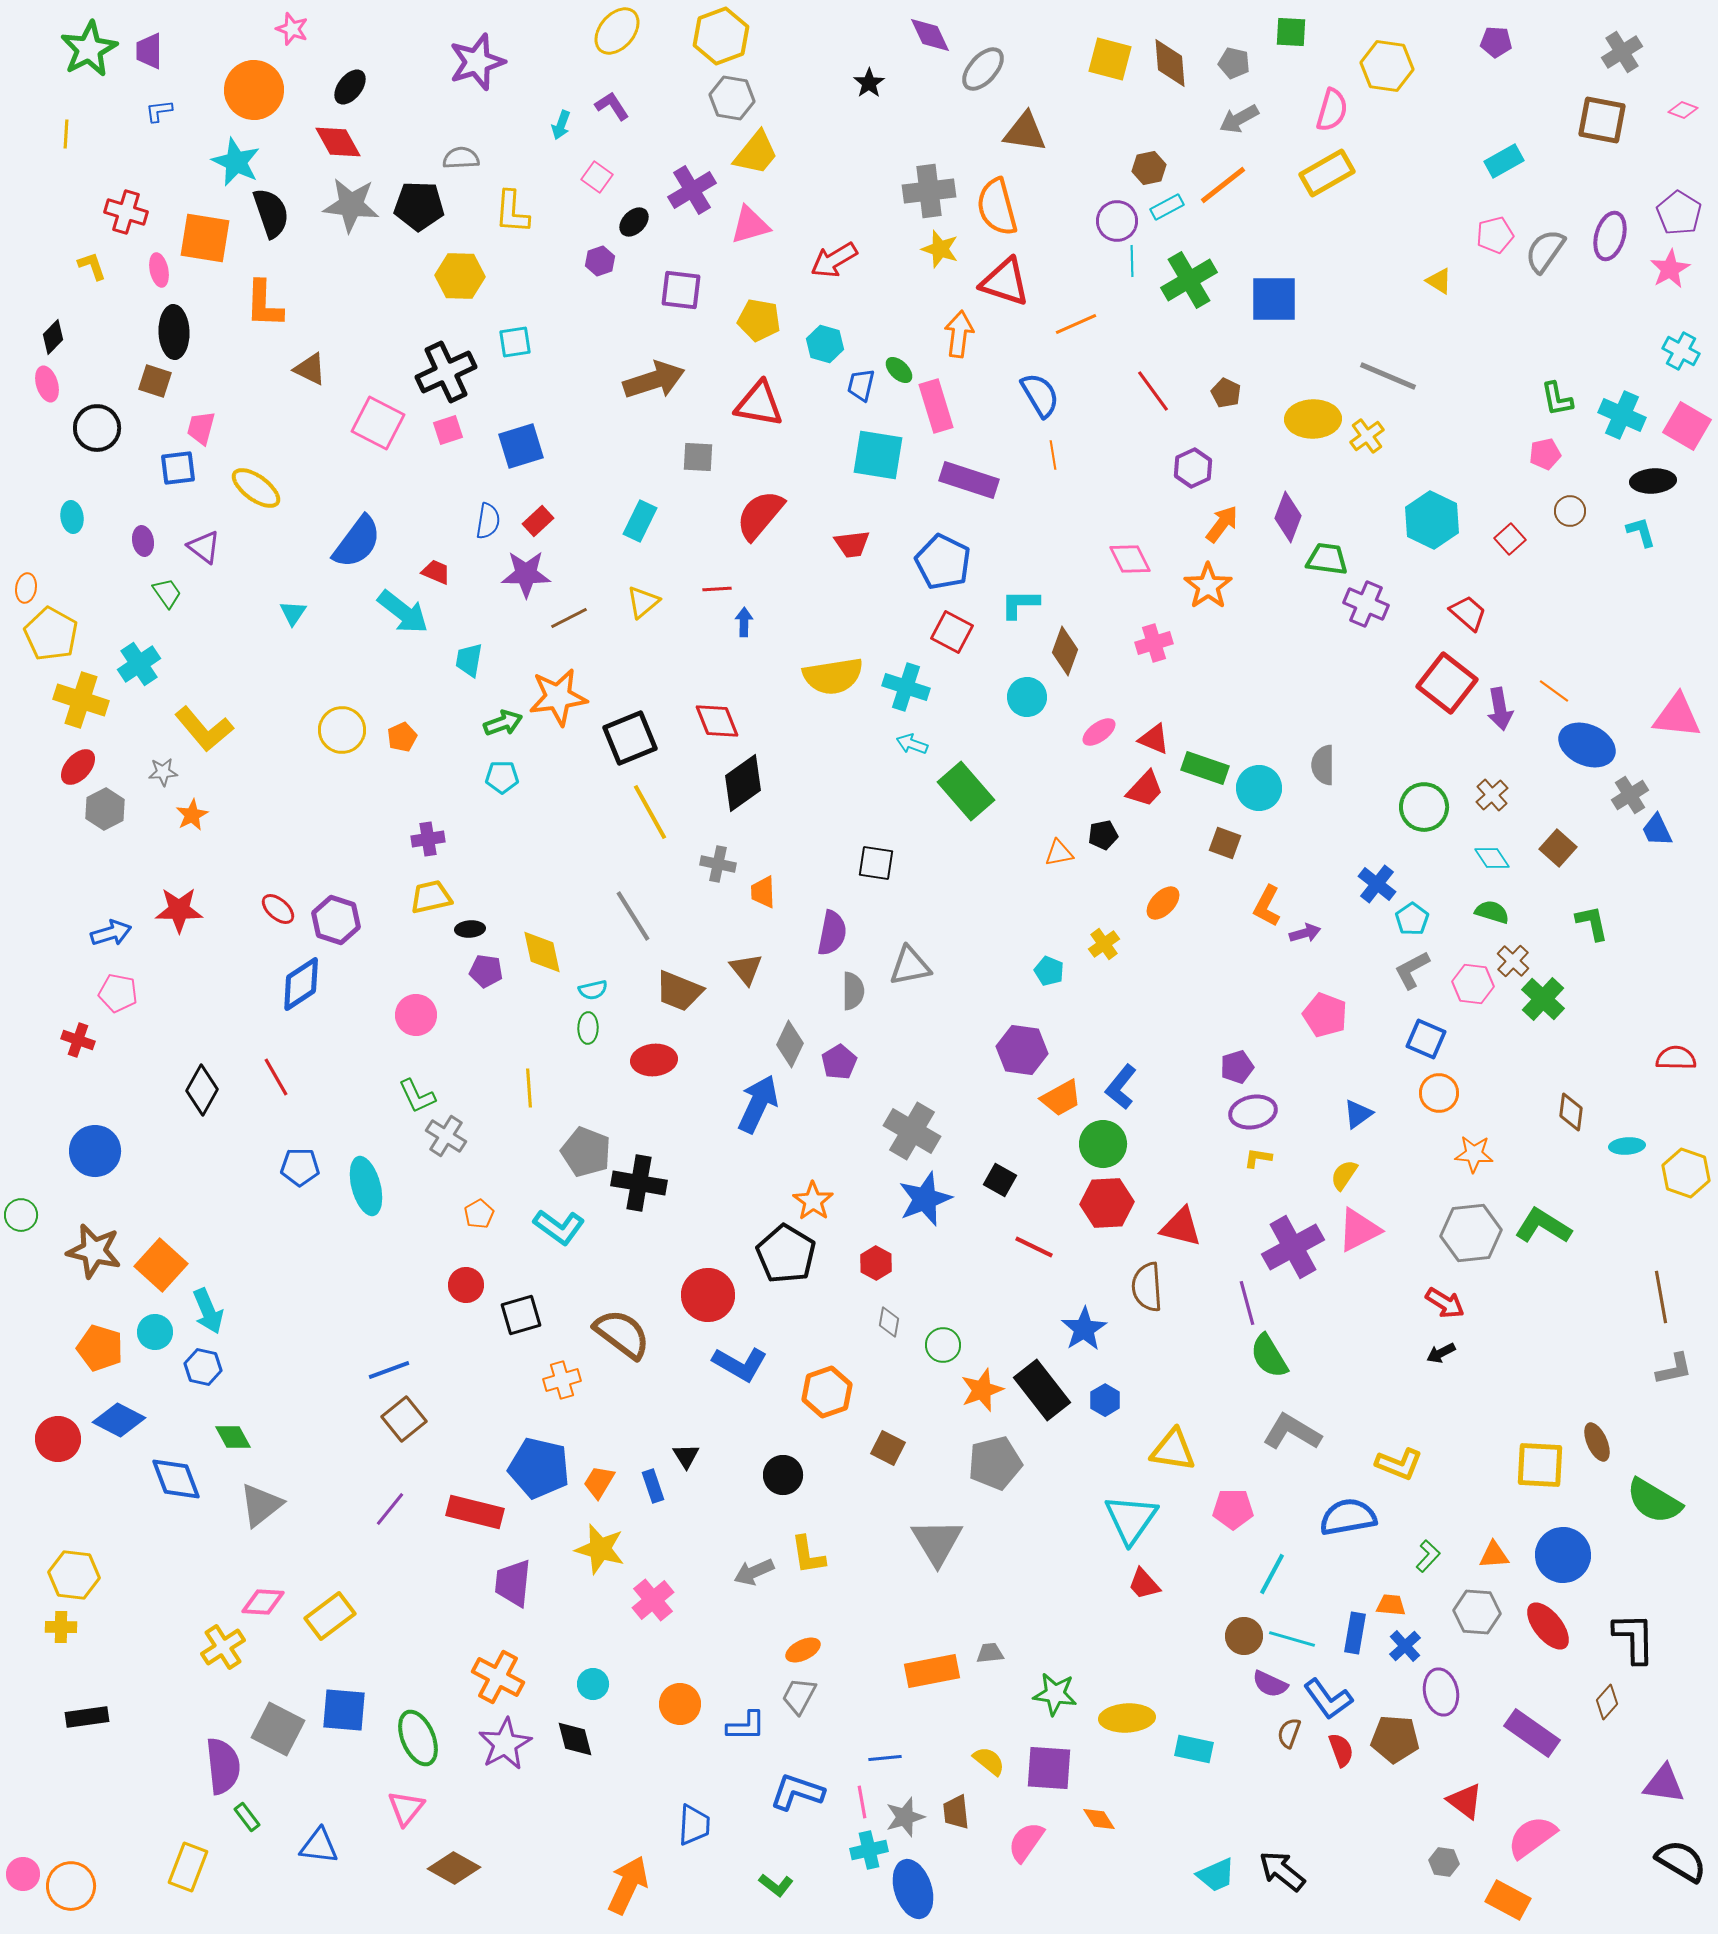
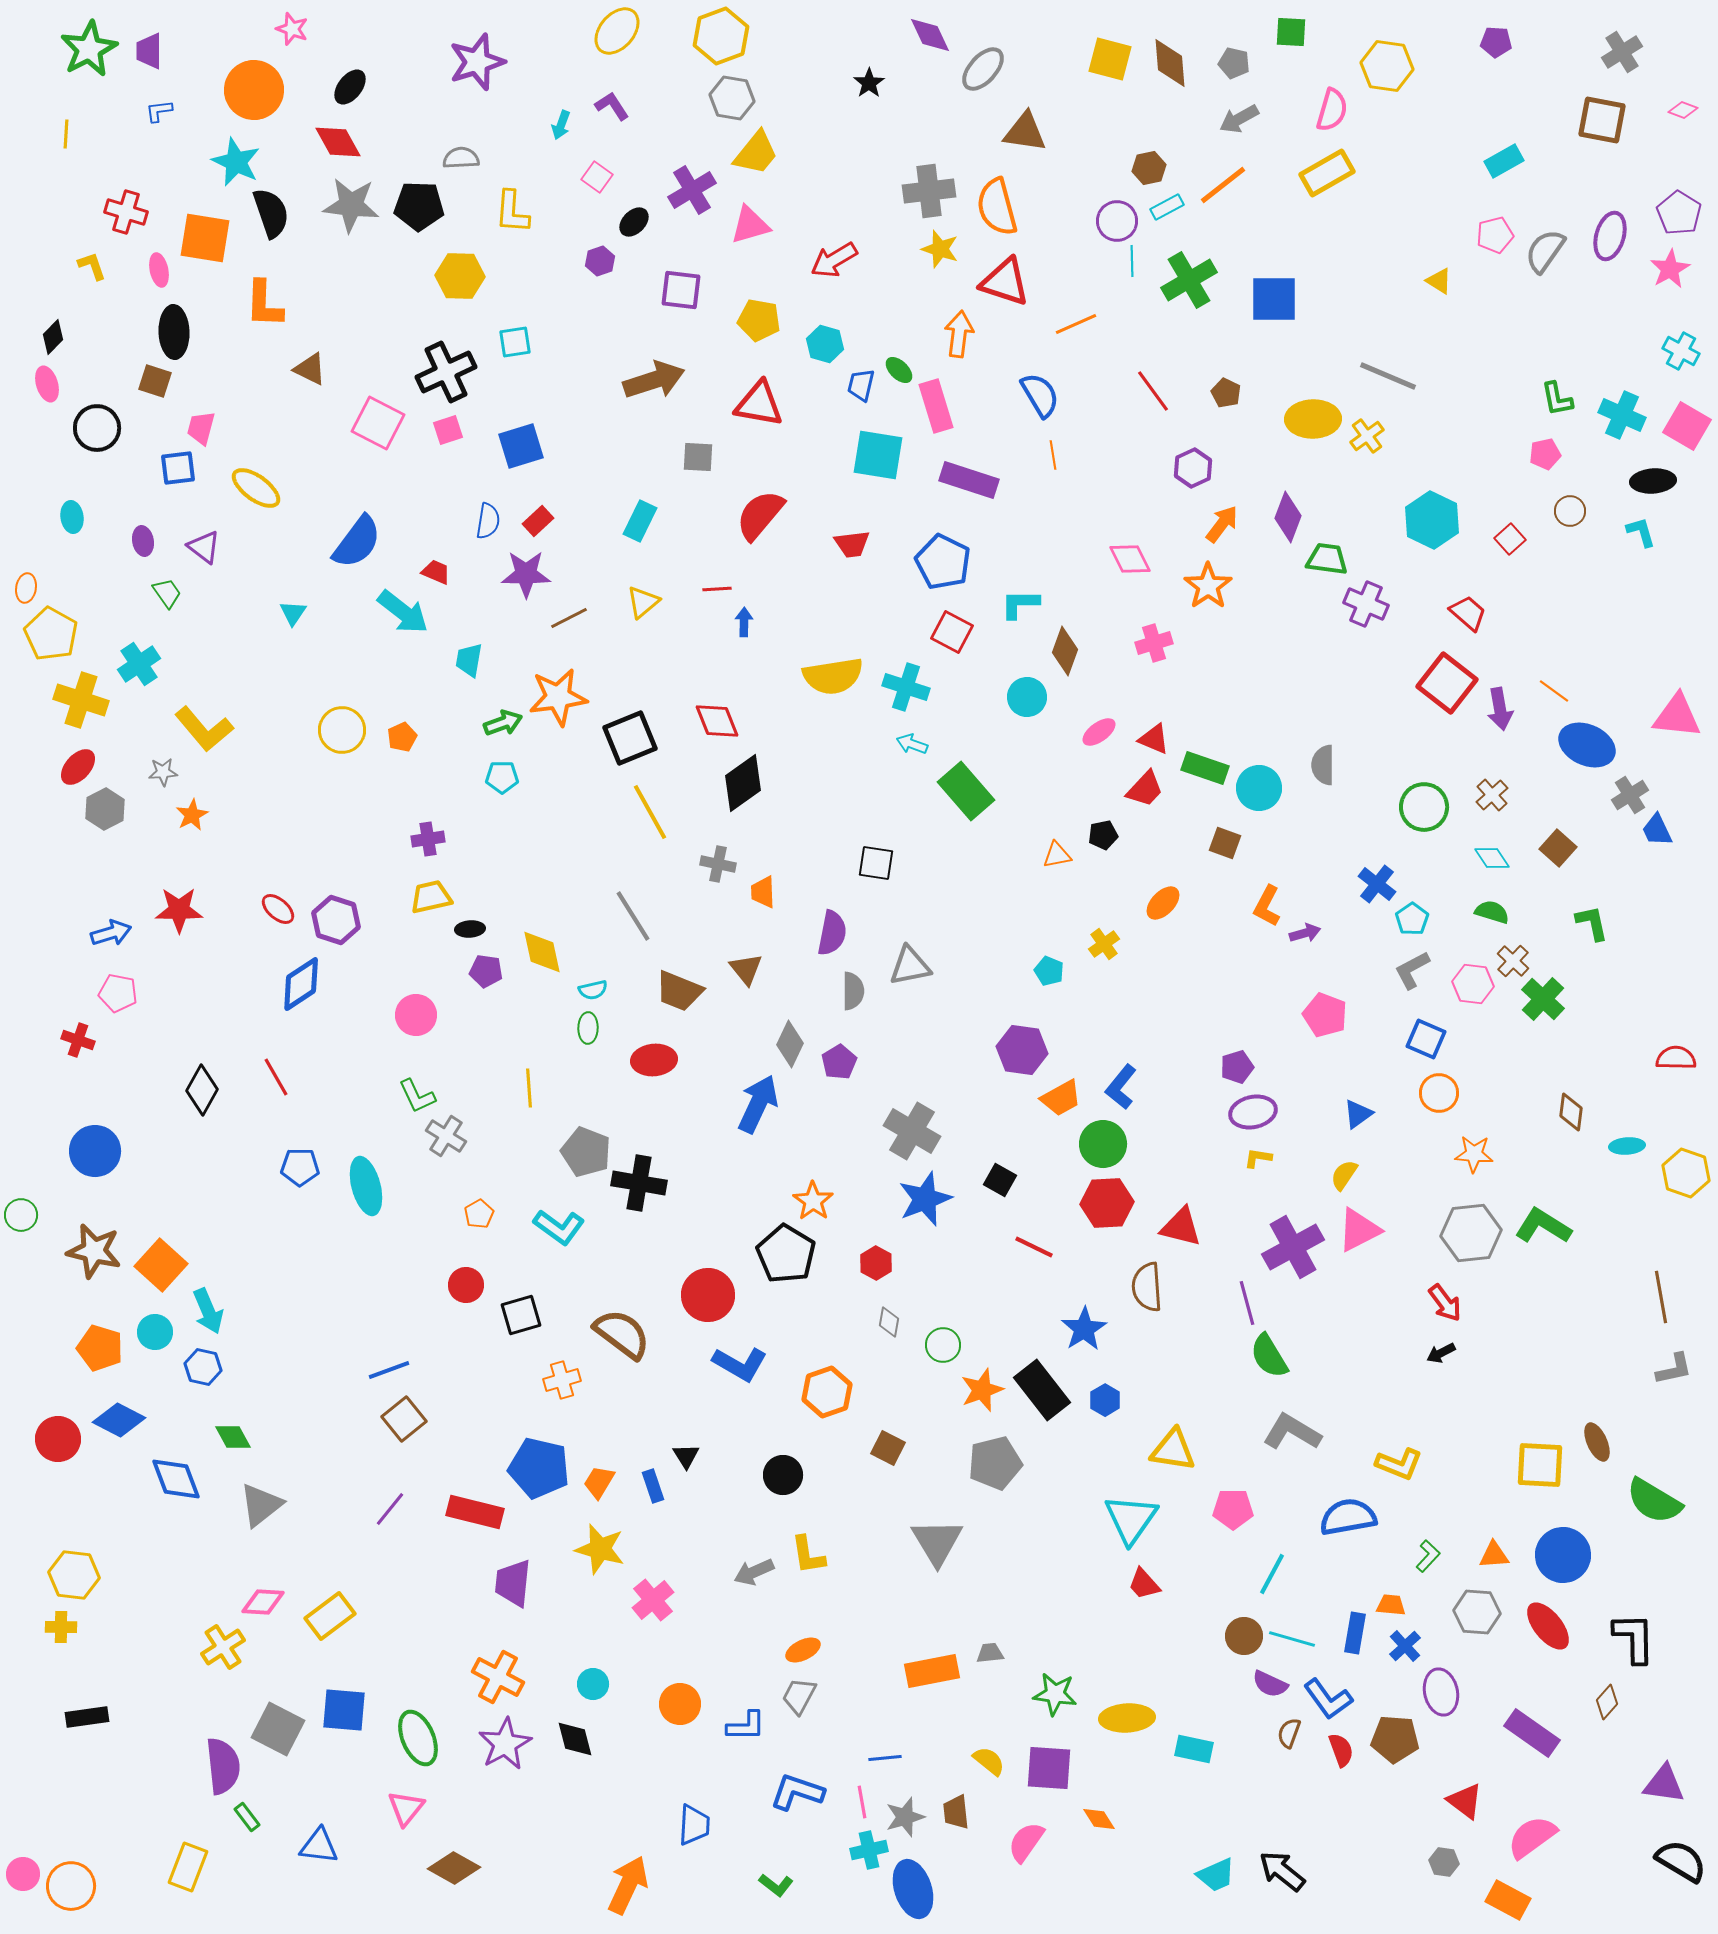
orange triangle at (1059, 853): moved 2 px left, 2 px down
red arrow at (1445, 1303): rotated 21 degrees clockwise
